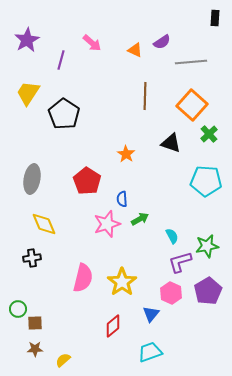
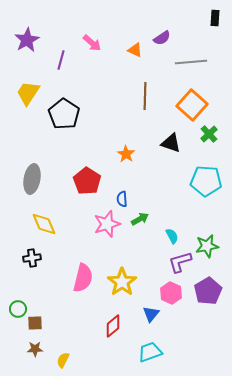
purple semicircle: moved 4 px up
yellow semicircle: rotated 21 degrees counterclockwise
